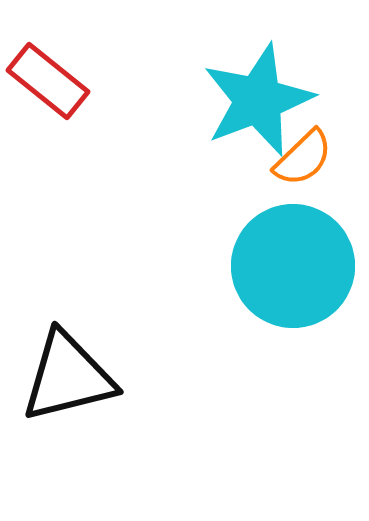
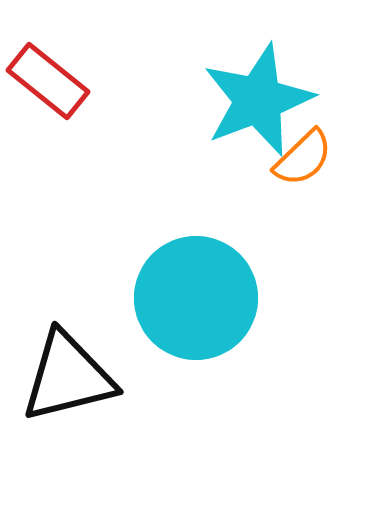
cyan circle: moved 97 px left, 32 px down
